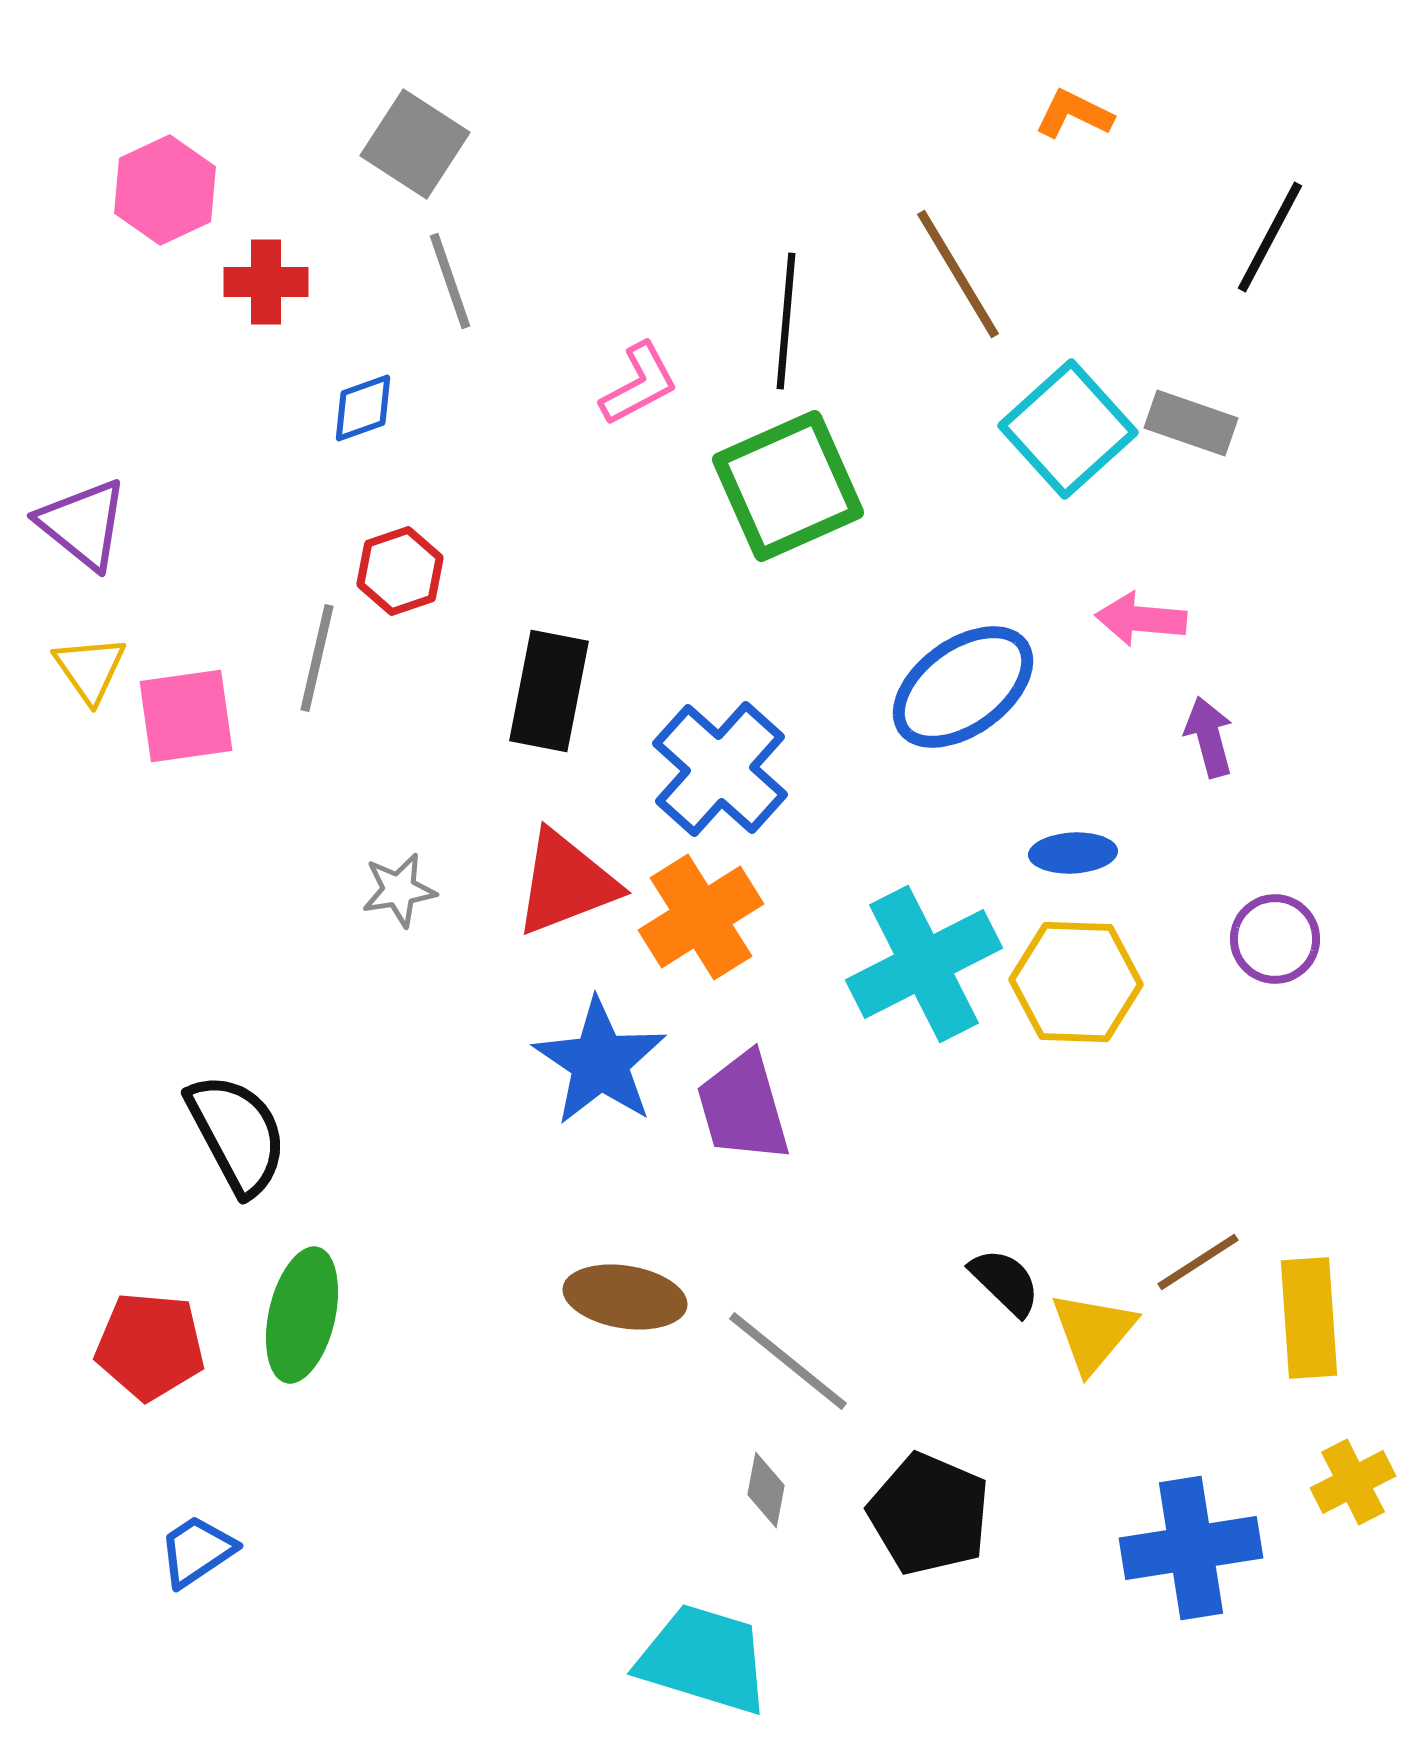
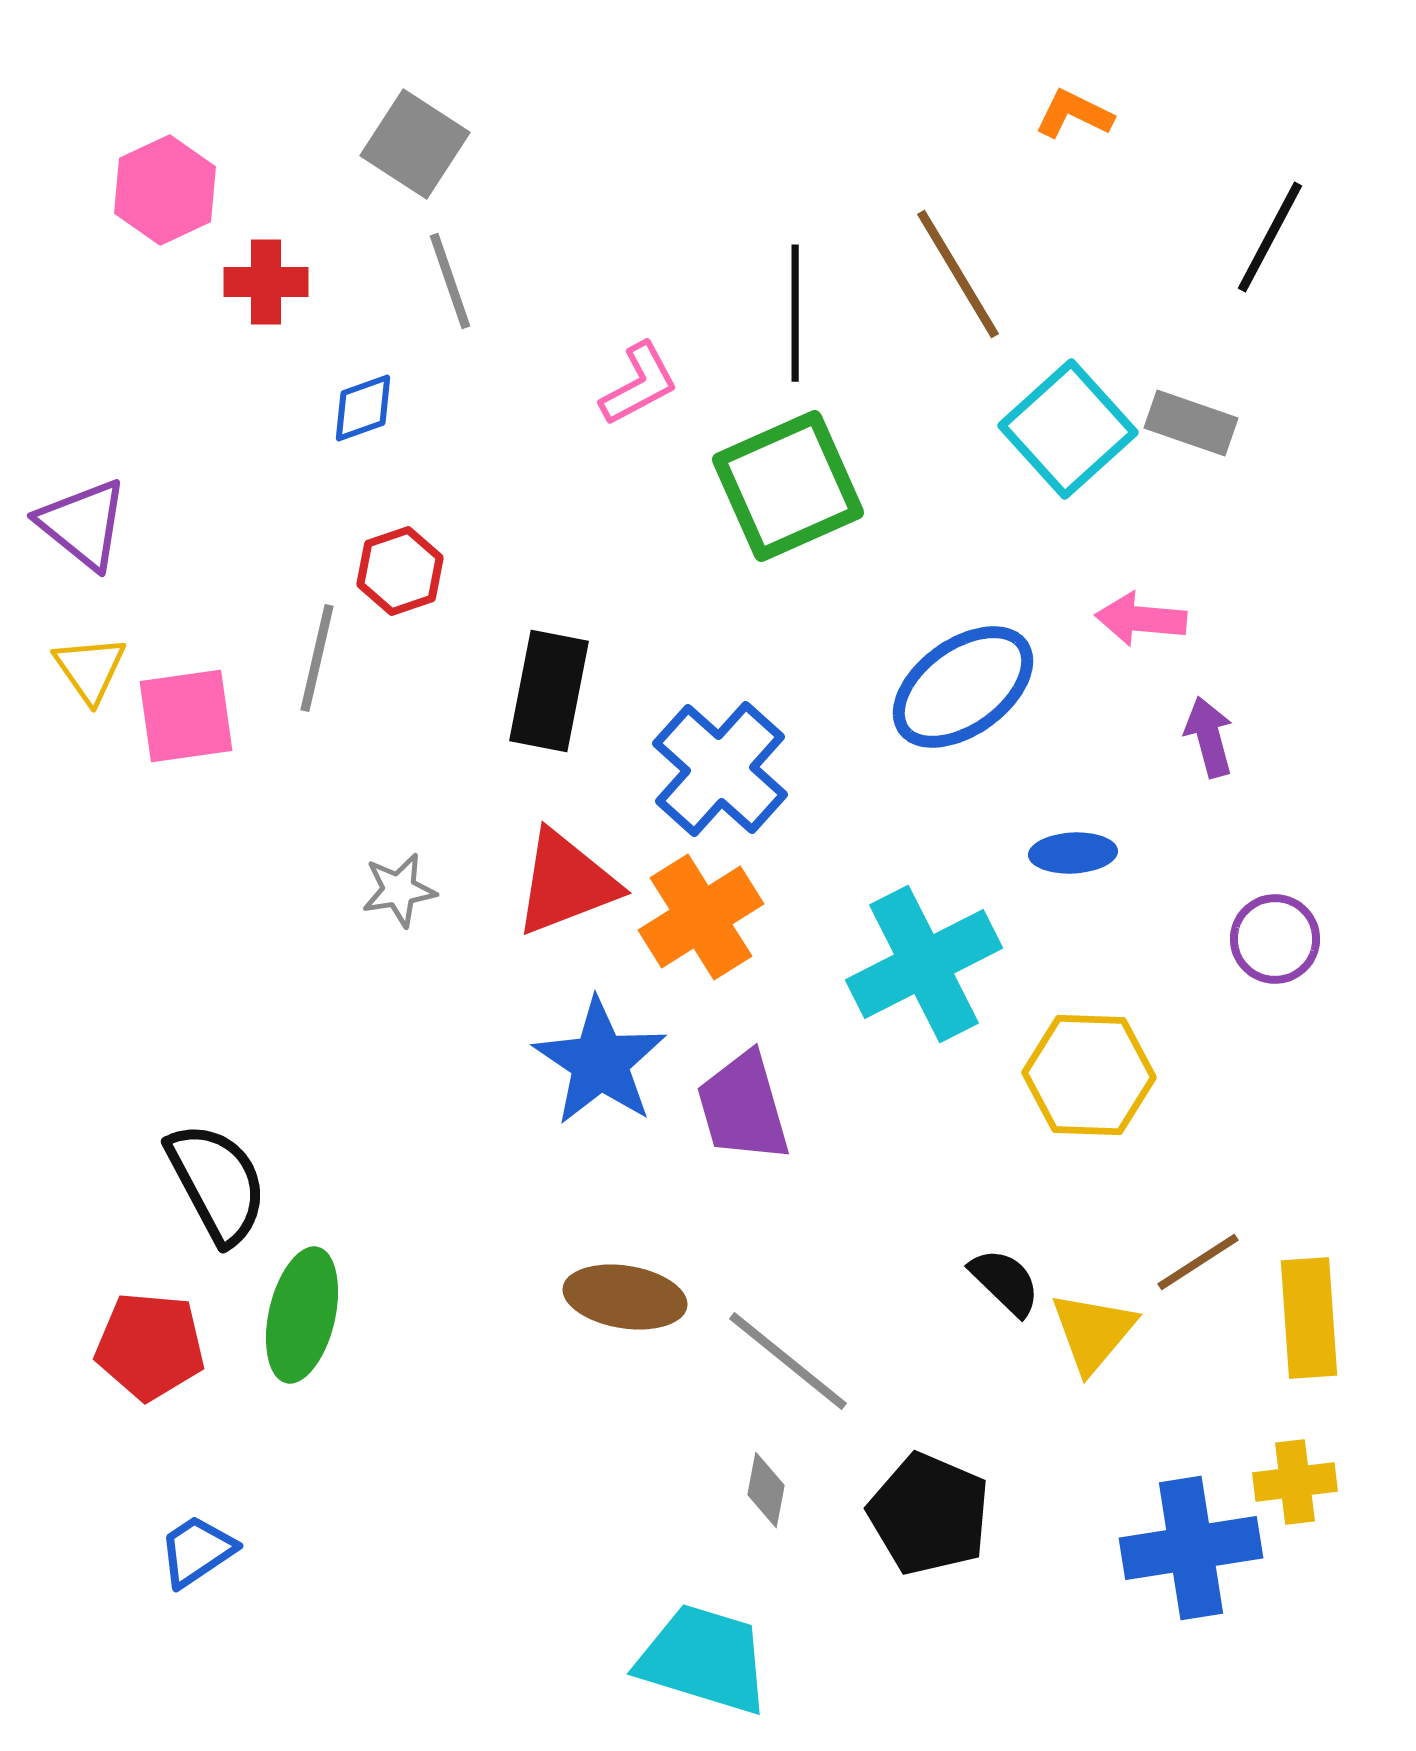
black line at (786, 321): moved 9 px right, 8 px up; rotated 5 degrees counterclockwise
yellow hexagon at (1076, 982): moved 13 px right, 93 px down
black semicircle at (237, 1134): moved 20 px left, 49 px down
yellow cross at (1353, 1482): moved 58 px left; rotated 20 degrees clockwise
